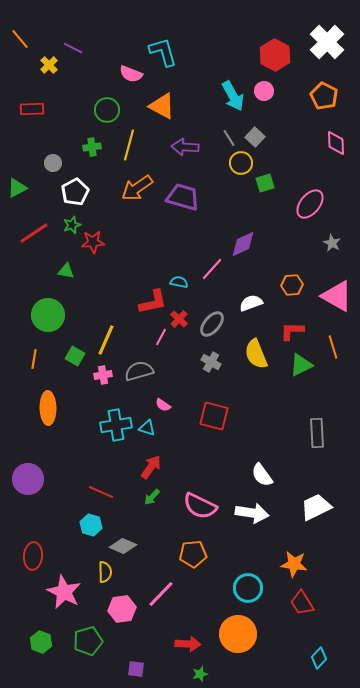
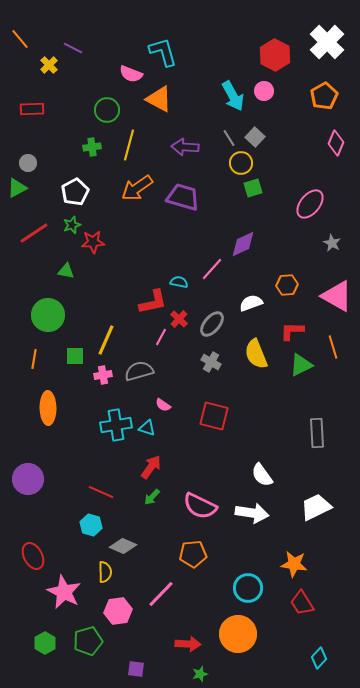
orange pentagon at (324, 96): rotated 16 degrees clockwise
orange triangle at (162, 106): moved 3 px left, 7 px up
pink diamond at (336, 143): rotated 25 degrees clockwise
gray circle at (53, 163): moved 25 px left
green square at (265, 183): moved 12 px left, 5 px down
orange hexagon at (292, 285): moved 5 px left
green square at (75, 356): rotated 30 degrees counterclockwise
red ellipse at (33, 556): rotated 32 degrees counterclockwise
pink hexagon at (122, 609): moved 4 px left, 2 px down
green hexagon at (41, 642): moved 4 px right, 1 px down; rotated 10 degrees clockwise
